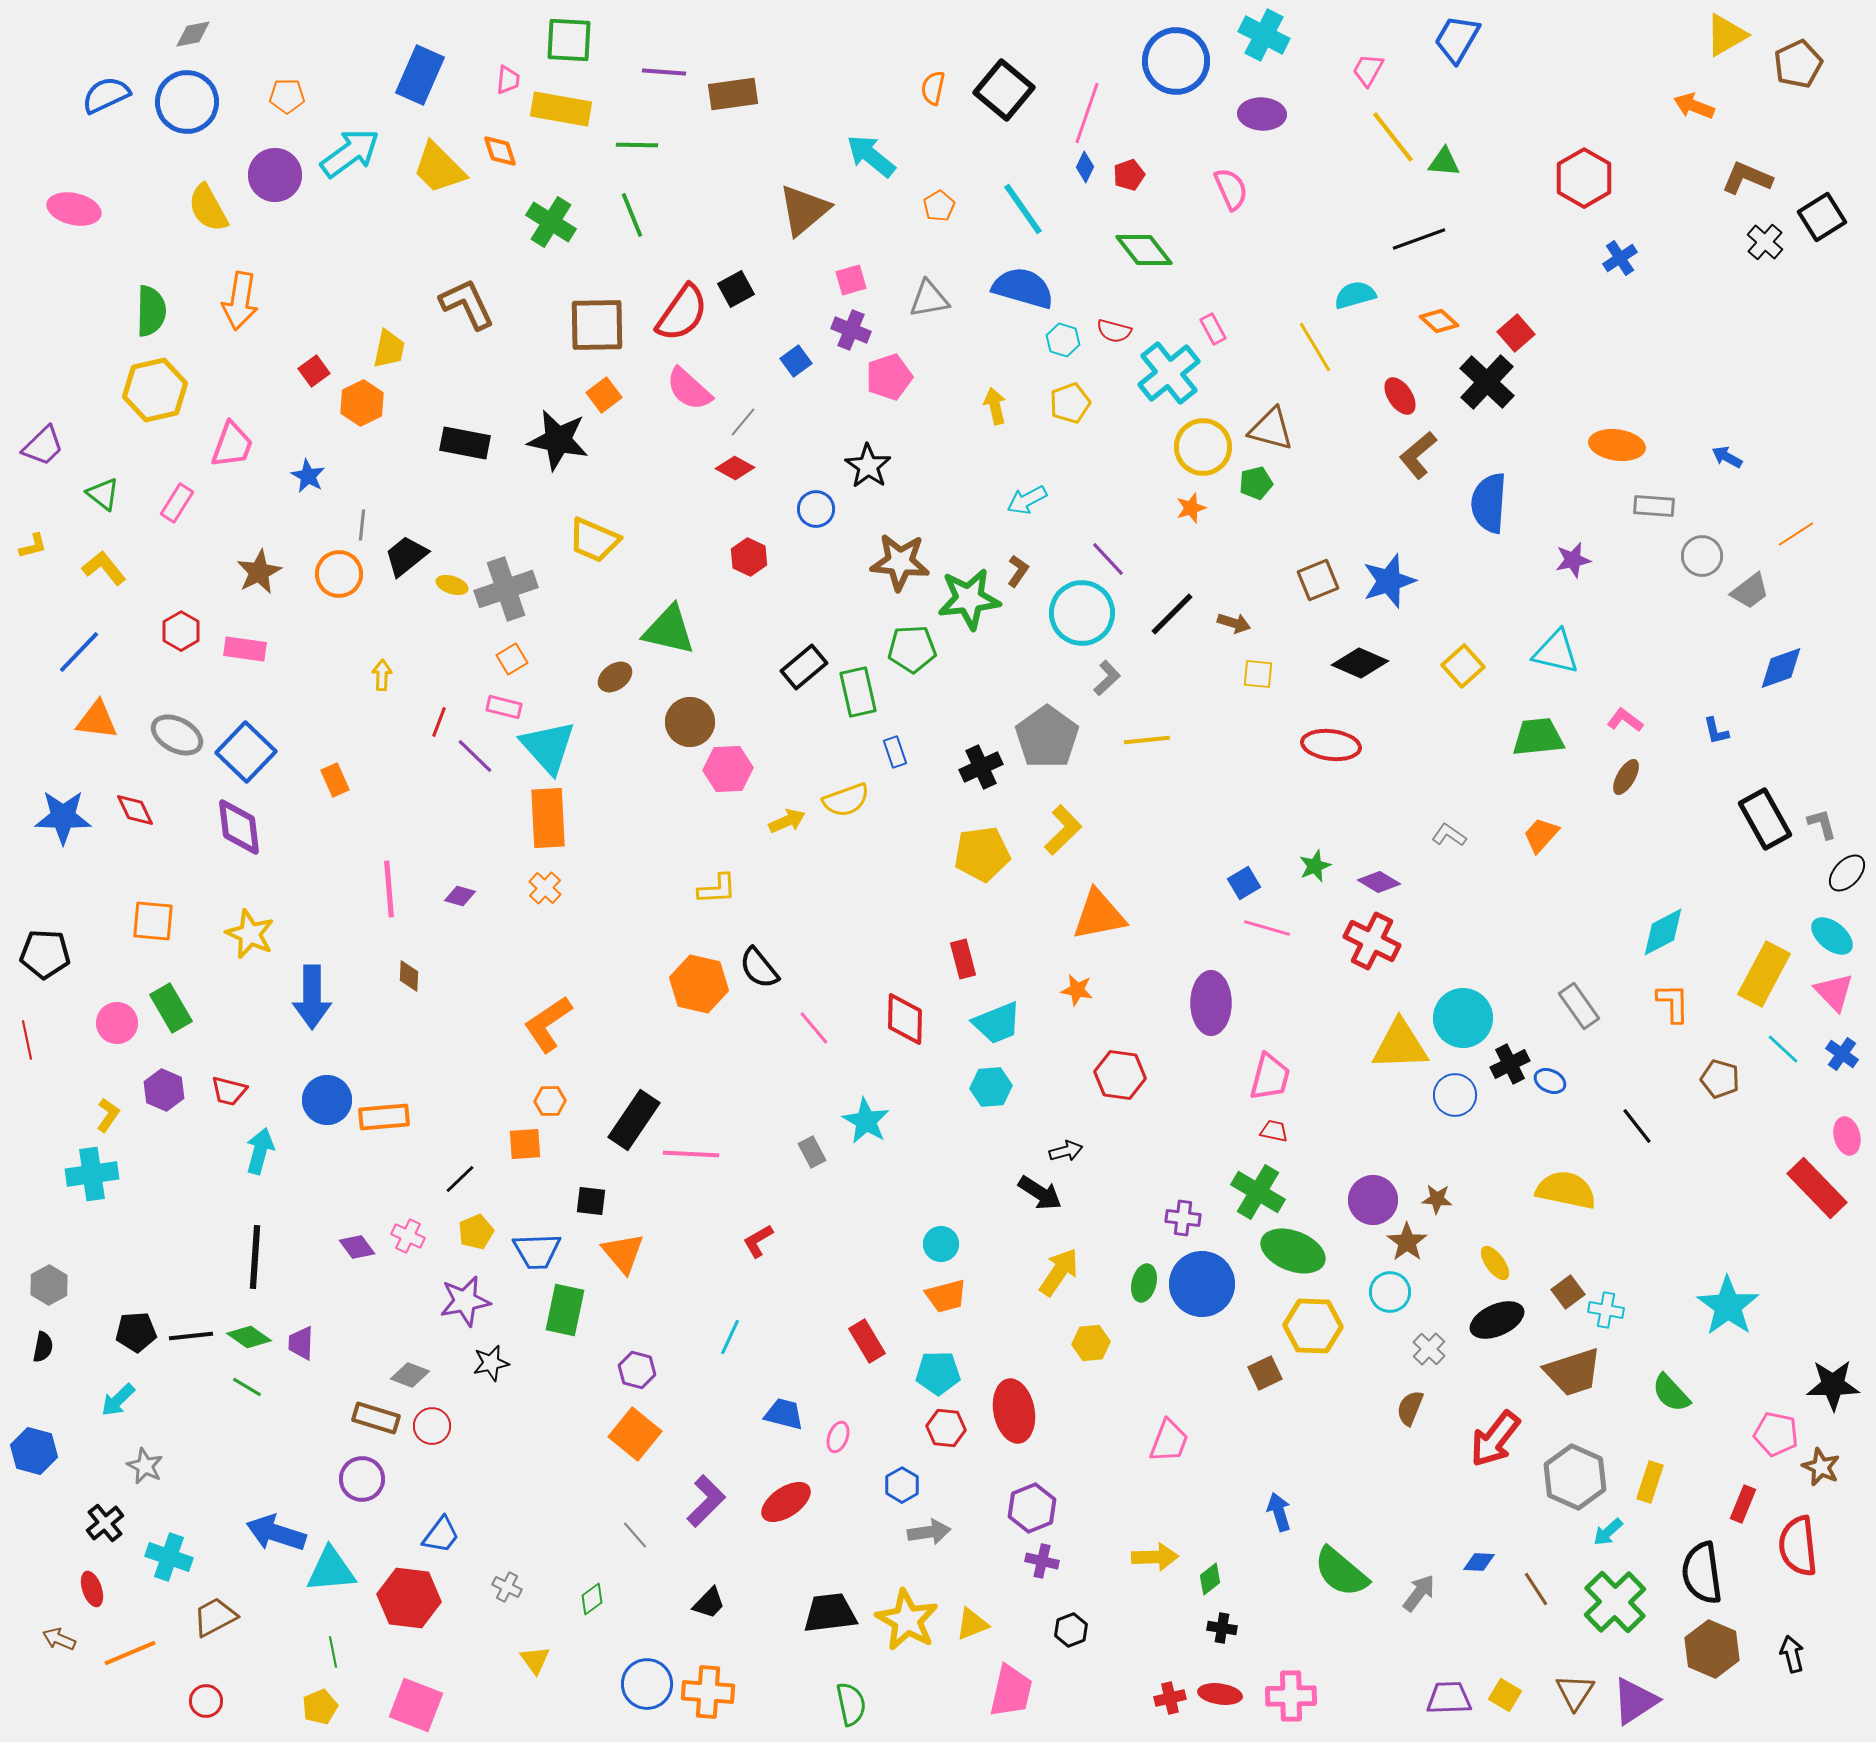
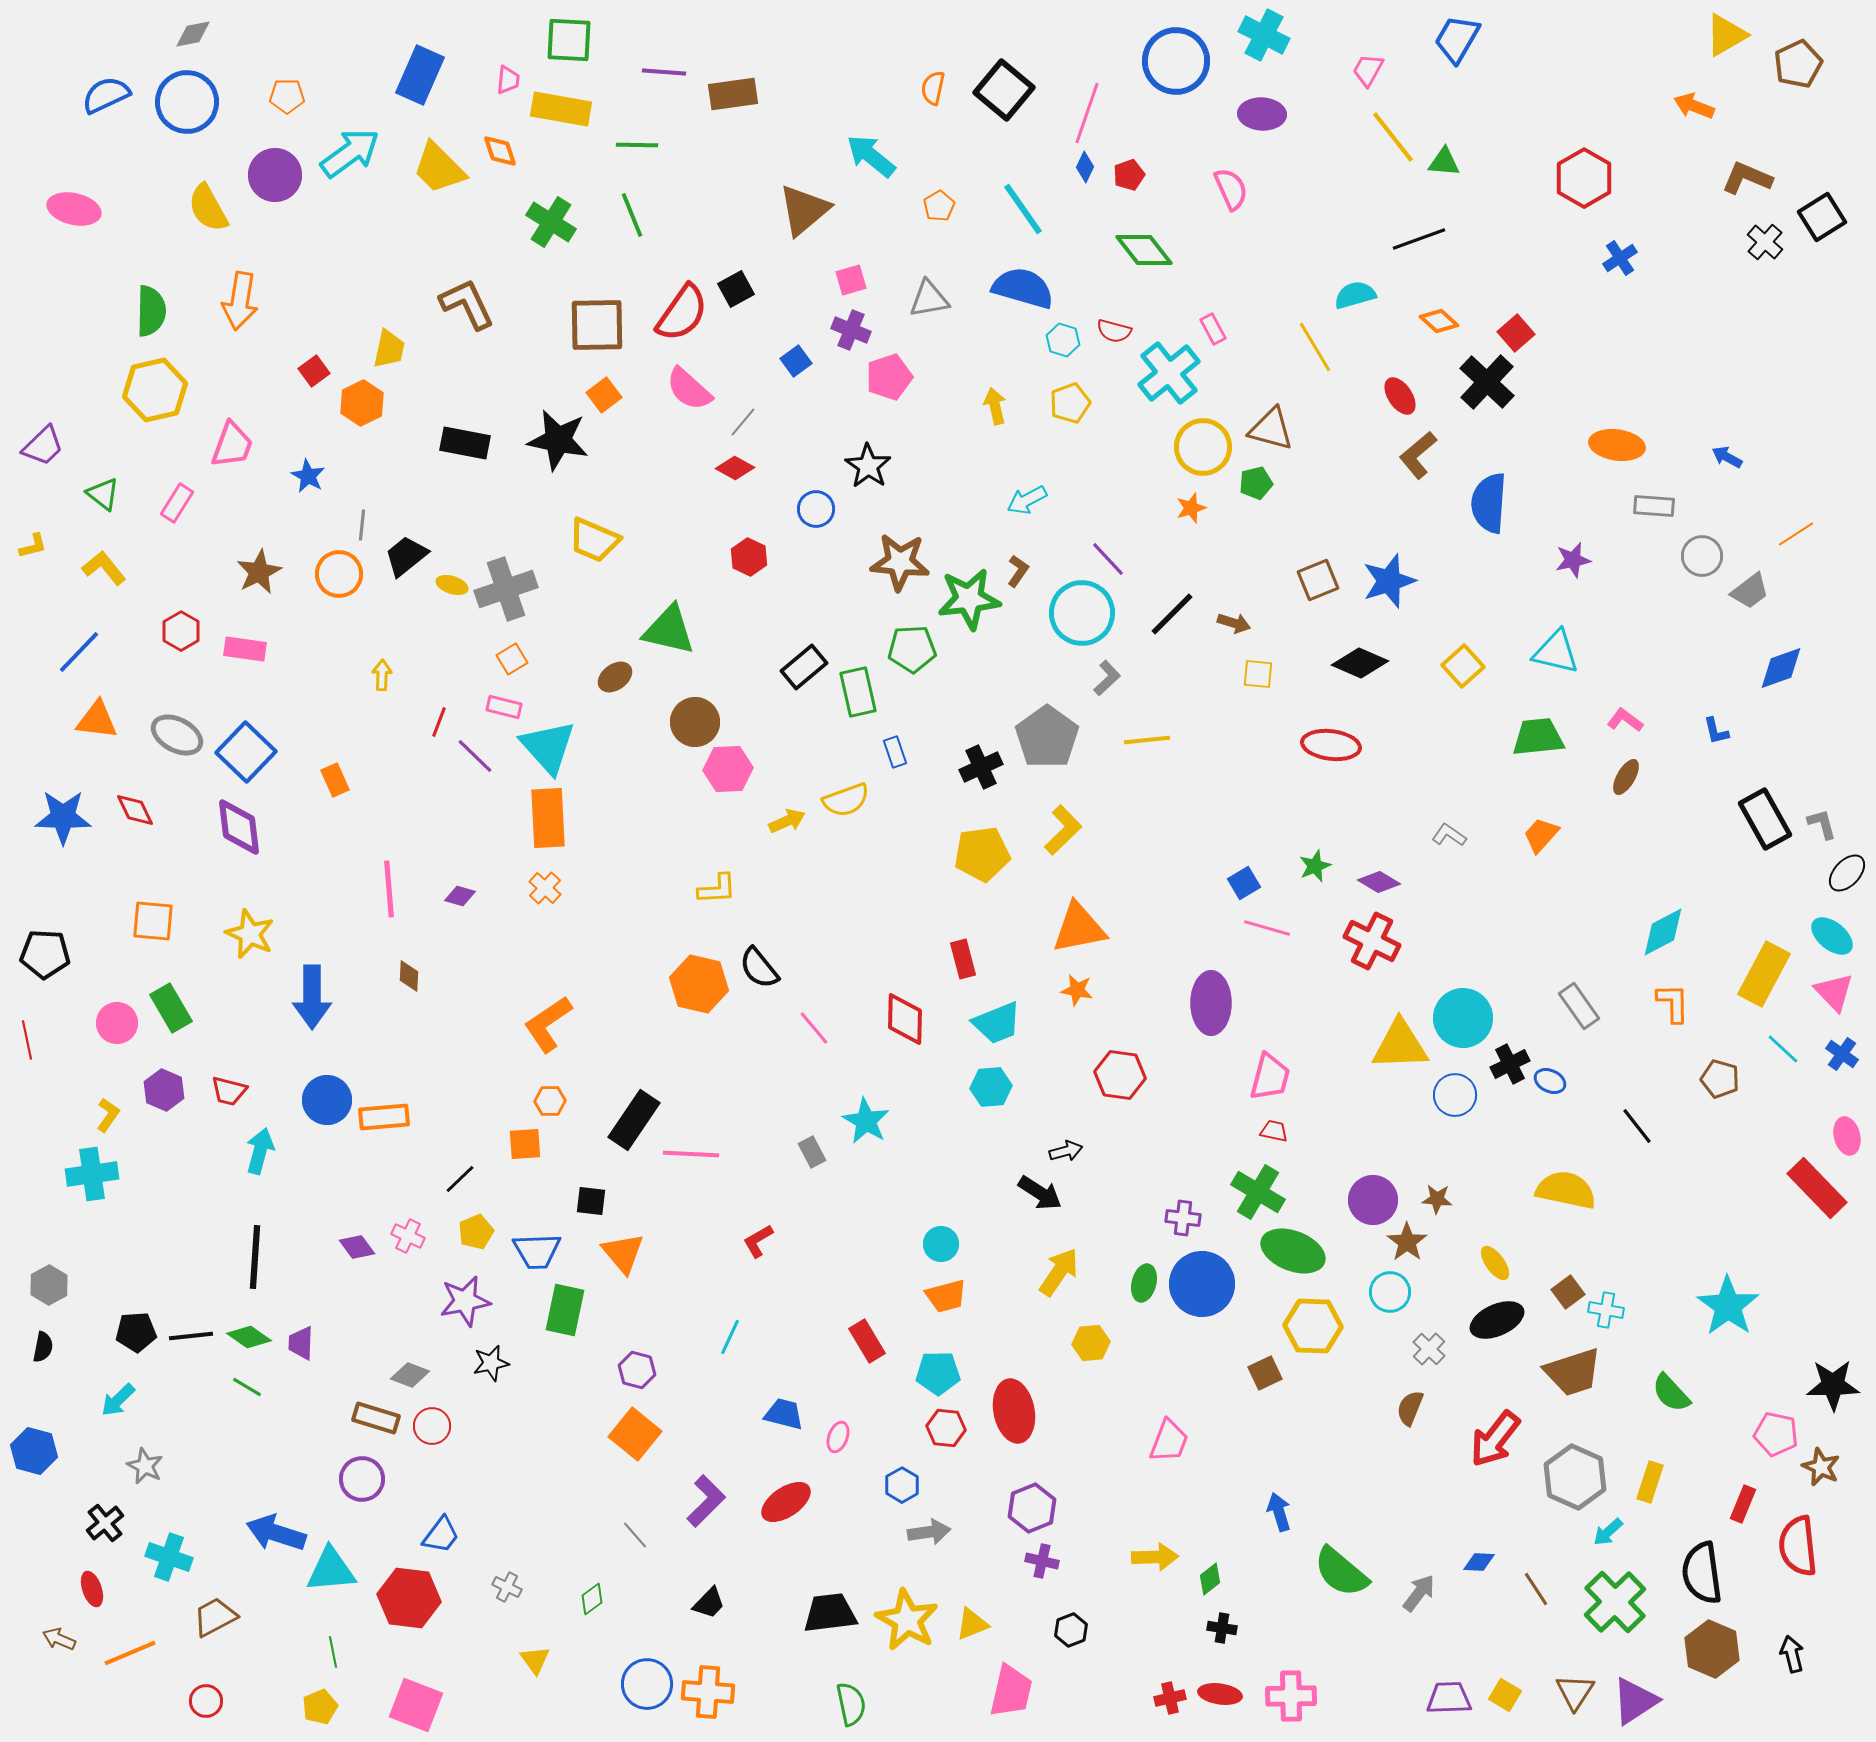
brown circle at (690, 722): moved 5 px right
orange triangle at (1099, 915): moved 20 px left, 13 px down
